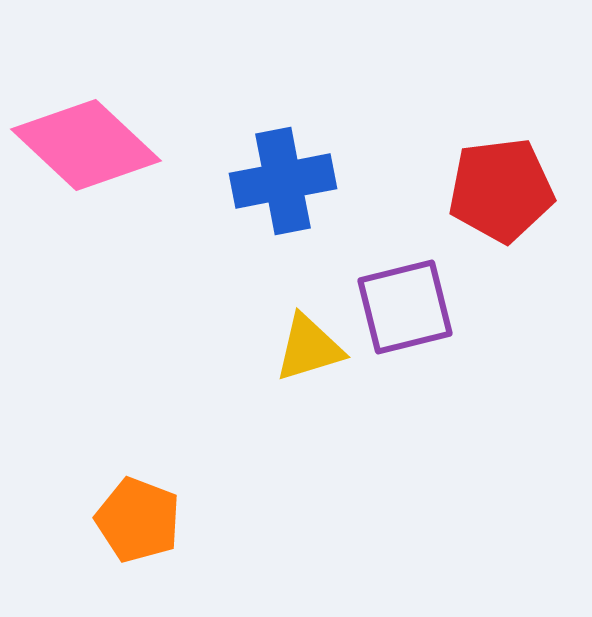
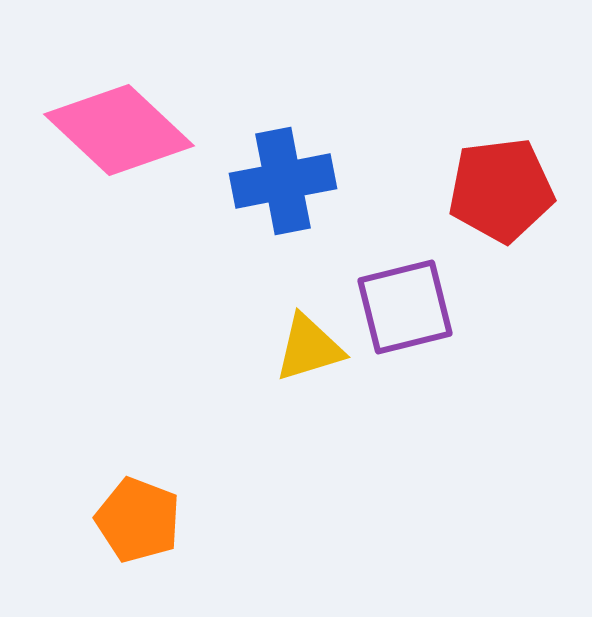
pink diamond: moved 33 px right, 15 px up
